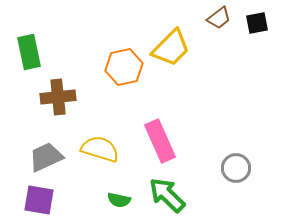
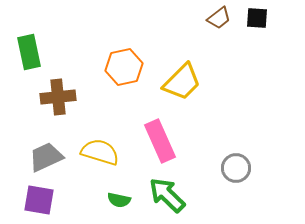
black square: moved 5 px up; rotated 15 degrees clockwise
yellow trapezoid: moved 11 px right, 34 px down
yellow semicircle: moved 3 px down
